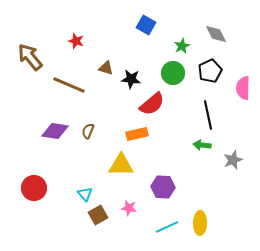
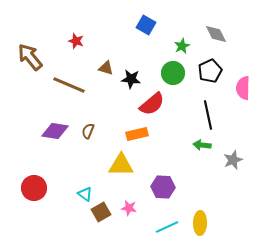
cyan triangle: rotated 14 degrees counterclockwise
brown square: moved 3 px right, 3 px up
